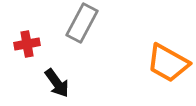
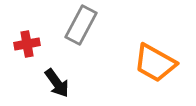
gray rectangle: moved 1 px left, 2 px down
orange trapezoid: moved 13 px left
